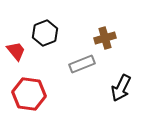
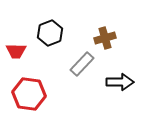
black hexagon: moved 5 px right
red trapezoid: rotated 130 degrees clockwise
gray rectangle: rotated 25 degrees counterclockwise
black arrow: moved 1 px left, 6 px up; rotated 116 degrees counterclockwise
